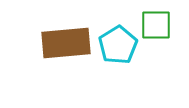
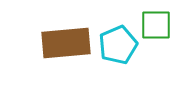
cyan pentagon: rotated 9 degrees clockwise
